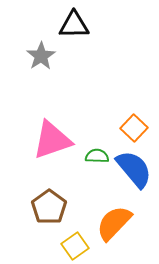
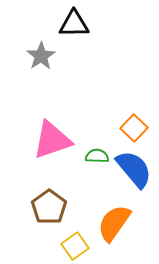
black triangle: moved 1 px up
orange semicircle: rotated 9 degrees counterclockwise
